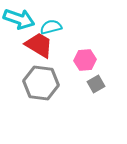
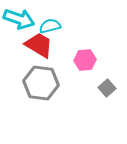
cyan semicircle: moved 1 px left, 1 px up
gray square: moved 11 px right, 4 px down; rotated 12 degrees counterclockwise
